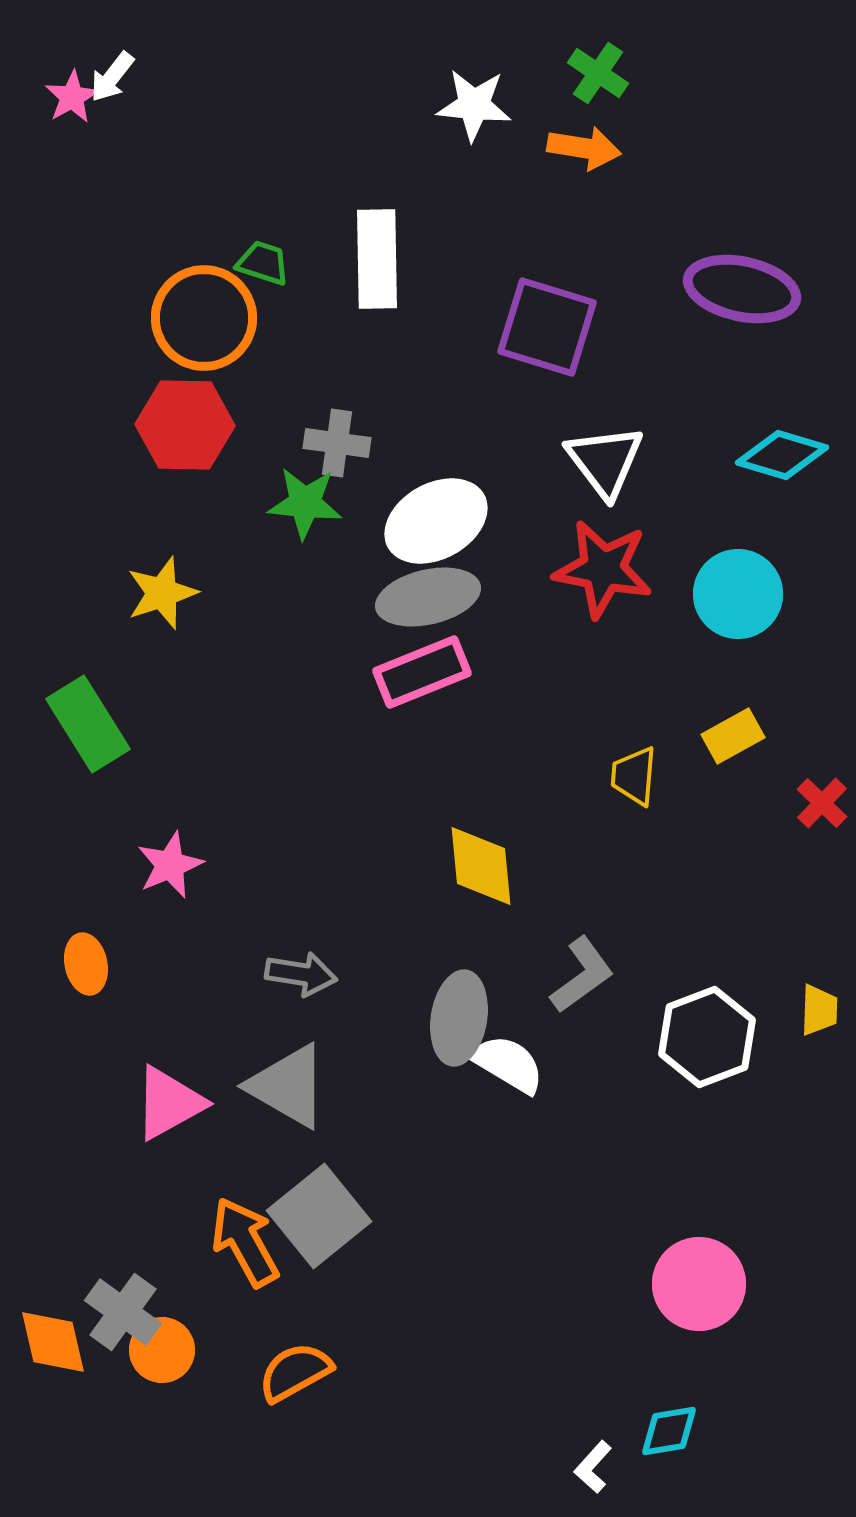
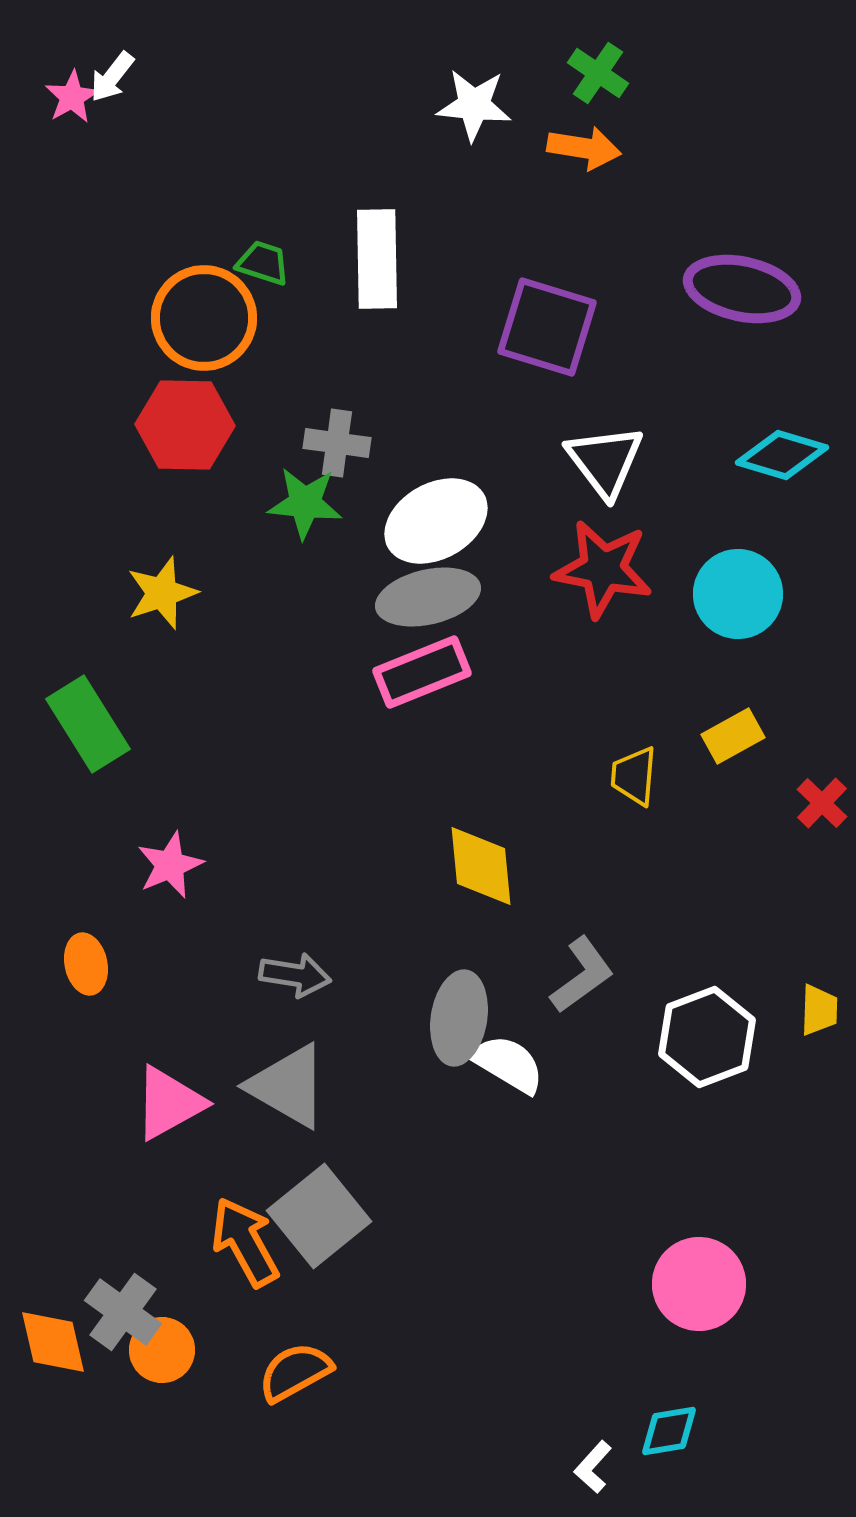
gray arrow at (301, 974): moved 6 px left, 1 px down
